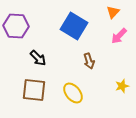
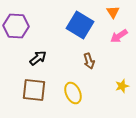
orange triangle: rotated 16 degrees counterclockwise
blue square: moved 6 px right, 1 px up
pink arrow: rotated 12 degrees clockwise
black arrow: rotated 84 degrees counterclockwise
yellow ellipse: rotated 15 degrees clockwise
